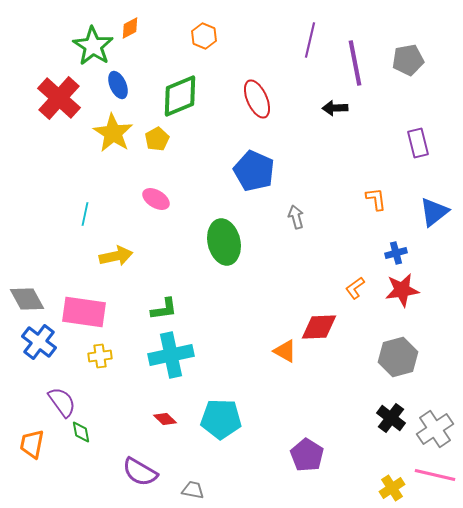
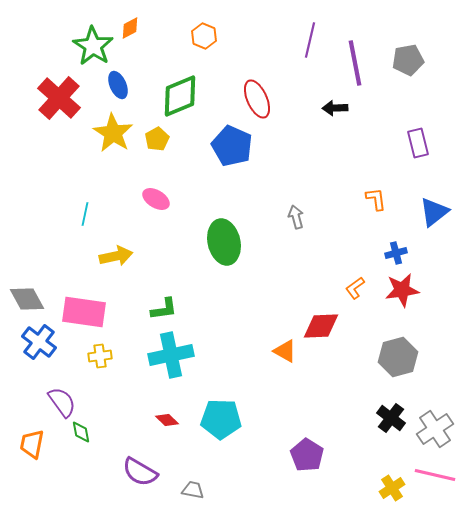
blue pentagon at (254, 171): moved 22 px left, 25 px up
red diamond at (319, 327): moved 2 px right, 1 px up
red diamond at (165, 419): moved 2 px right, 1 px down
